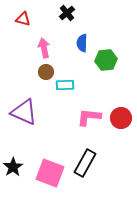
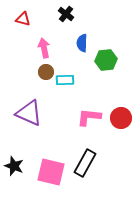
black cross: moved 1 px left, 1 px down; rotated 14 degrees counterclockwise
cyan rectangle: moved 5 px up
purple triangle: moved 5 px right, 1 px down
black star: moved 1 px right, 1 px up; rotated 18 degrees counterclockwise
pink square: moved 1 px right, 1 px up; rotated 8 degrees counterclockwise
